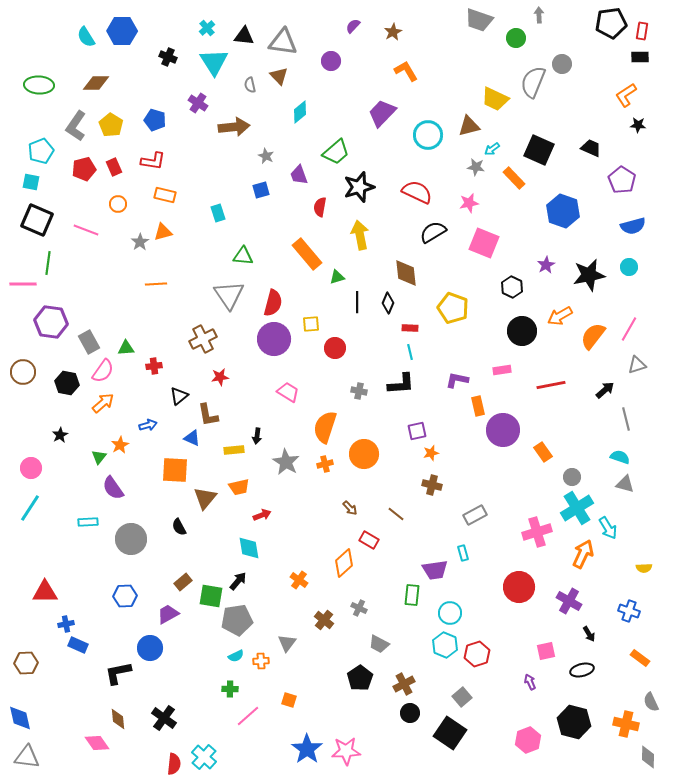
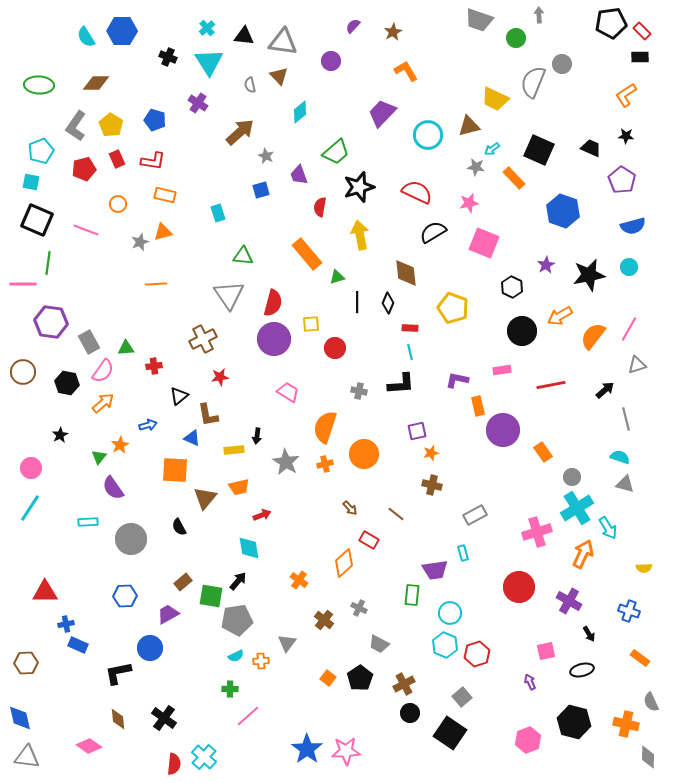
red rectangle at (642, 31): rotated 54 degrees counterclockwise
cyan triangle at (214, 62): moved 5 px left
black star at (638, 125): moved 12 px left, 11 px down
brown arrow at (234, 127): moved 6 px right, 5 px down; rotated 36 degrees counterclockwise
red rectangle at (114, 167): moved 3 px right, 8 px up
gray star at (140, 242): rotated 12 degrees clockwise
orange square at (289, 700): moved 39 px right, 22 px up; rotated 21 degrees clockwise
pink diamond at (97, 743): moved 8 px left, 3 px down; rotated 20 degrees counterclockwise
